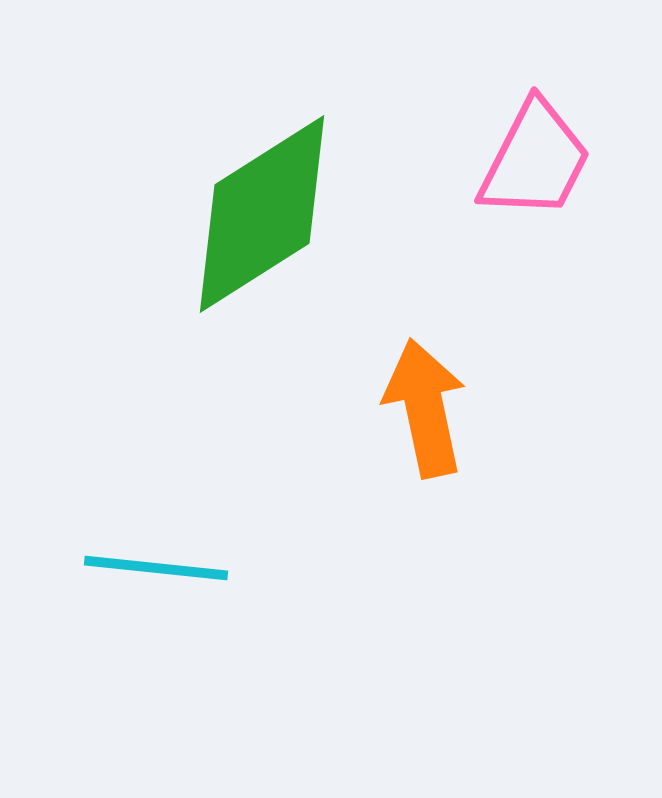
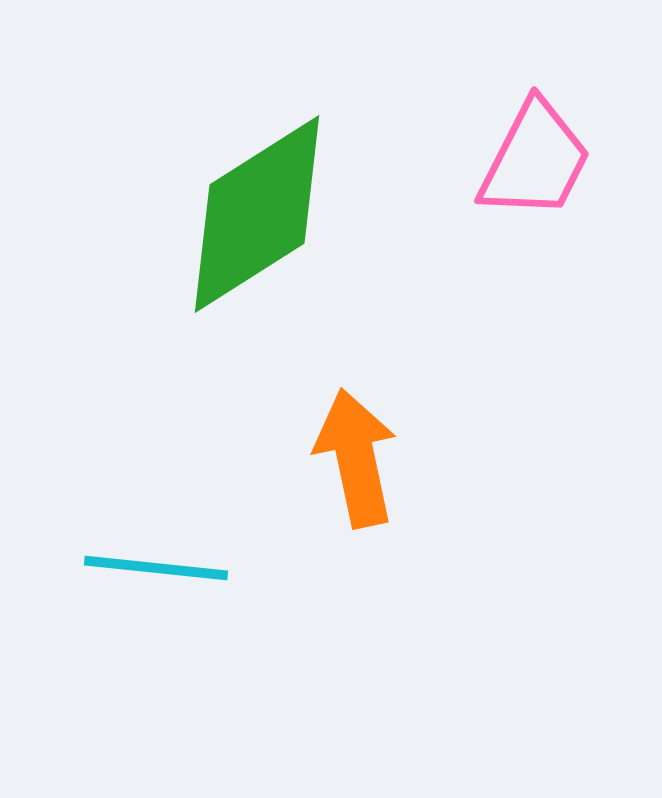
green diamond: moved 5 px left
orange arrow: moved 69 px left, 50 px down
